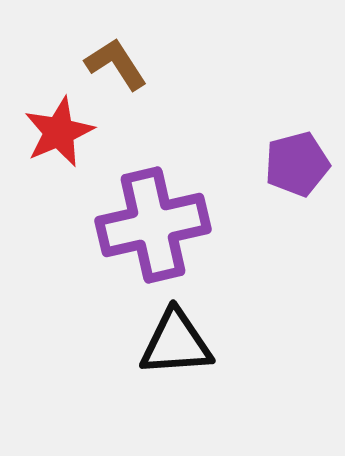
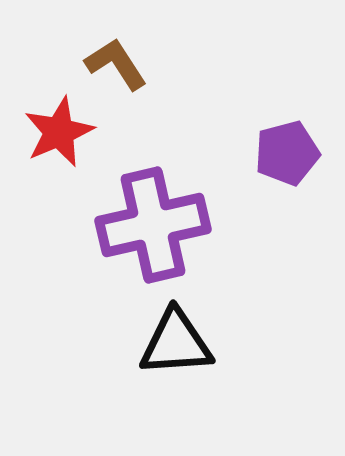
purple pentagon: moved 10 px left, 11 px up
